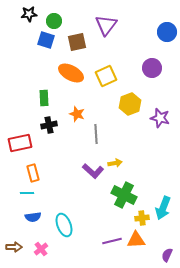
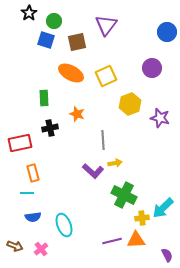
black star: moved 1 px up; rotated 28 degrees counterclockwise
black cross: moved 1 px right, 3 px down
gray line: moved 7 px right, 6 px down
cyan arrow: rotated 25 degrees clockwise
brown arrow: moved 1 px right, 1 px up; rotated 21 degrees clockwise
purple semicircle: rotated 128 degrees clockwise
